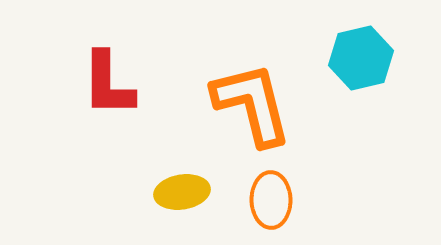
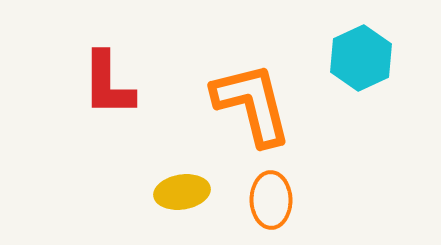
cyan hexagon: rotated 12 degrees counterclockwise
